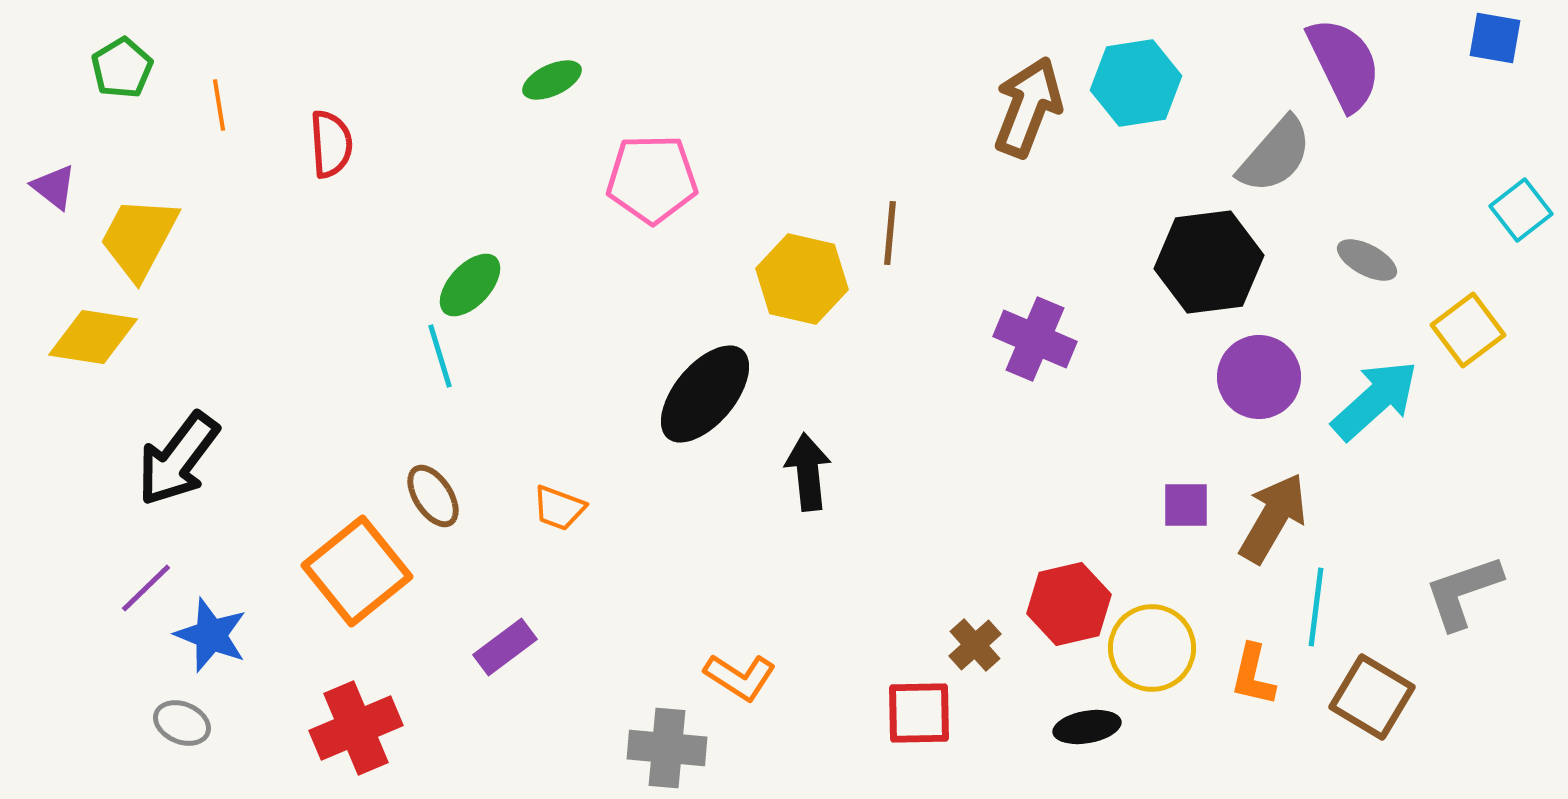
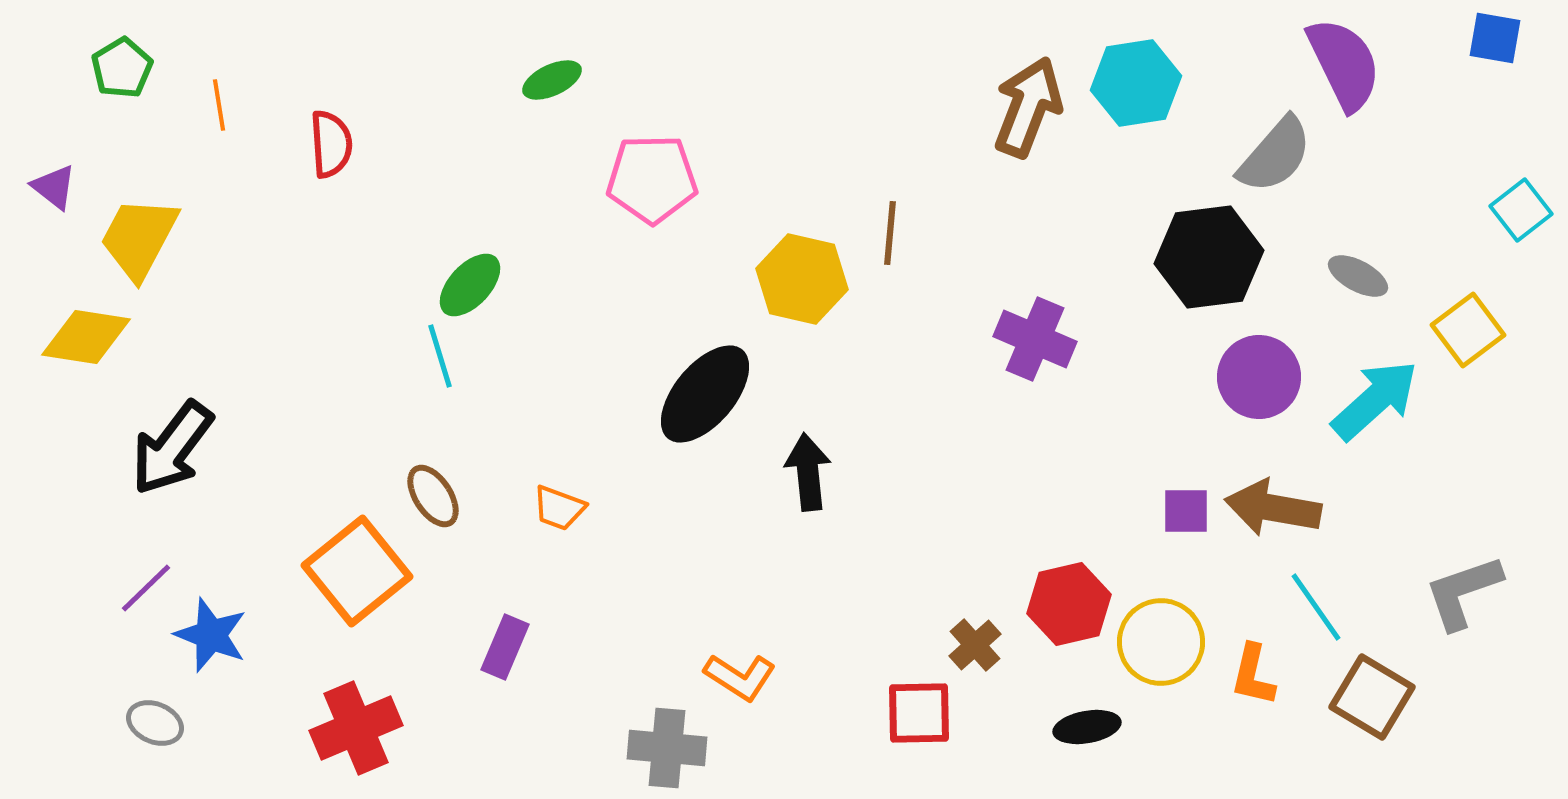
gray ellipse at (1367, 260): moved 9 px left, 16 px down
black hexagon at (1209, 262): moved 5 px up
yellow diamond at (93, 337): moved 7 px left
black arrow at (178, 459): moved 6 px left, 11 px up
purple square at (1186, 505): moved 6 px down
brown arrow at (1273, 518): moved 10 px up; rotated 110 degrees counterclockwise
cyan line at (1316, 607): rotated 42 degrees counterclockwise
purple rectangle at (505, 647): rotated 30 degrees counterclockwise
yellow circle at (1152, 648): moved 9 px right, 6 px up
gray ellipse at (182, 723): moved 27 px left
